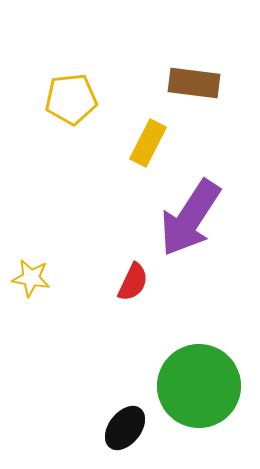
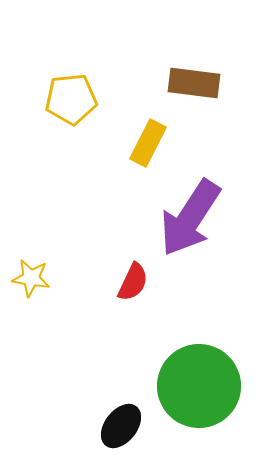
black ellipse: moved 4 px left, 2 px up
